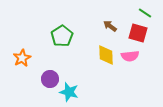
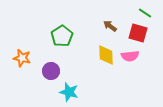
orange star: rotated 30 degrees counterclockwise
purple circle: moved 1 px right, 8 px up
